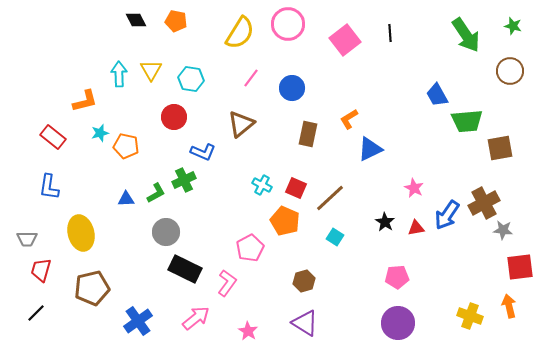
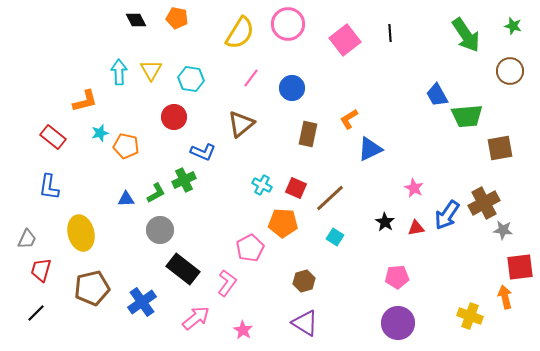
orange pentagon at (176, 21): moved 1 px right, 3 px up
cyan arrow at (119, 74): moved 2 px up
green trapezoid at (467, 121): moved 5 px up
orange pentagon at (285, 221): moved 2 px left, 2 px down; rotated 20 degrees counterclockwise
gray circle at (166, 232): moved 6 px left, 2 px up
gray trapezoid at (27, 239): rotated 65 degrees counterclockwise
black rectangle at (185, 269): moved 2 px left; rotated 12 degrees clockwise
orange arrow at (509, 306): moved 4 px left, 9 px up
blue cross at (138, 321): moved 4 px right, 19 px up
pink star at (248, 331): moved 5 px left, 1 px up
